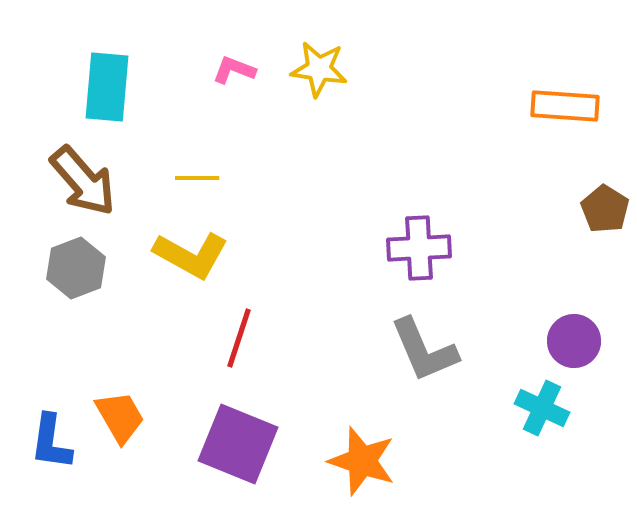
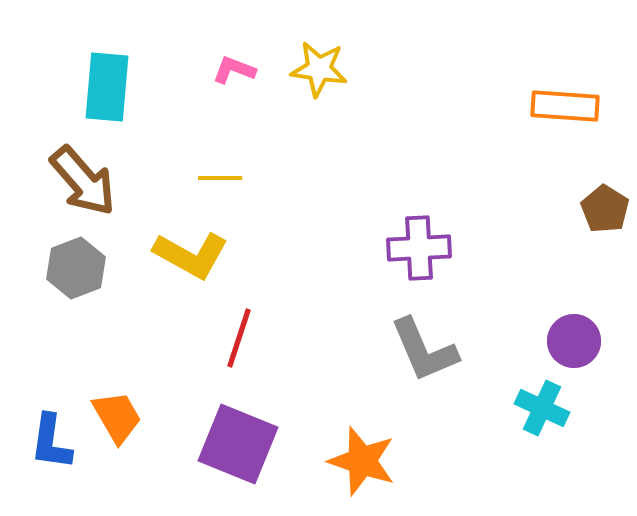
yellow line: moved 23 px right
orange trapezoid: moved 3 px left
